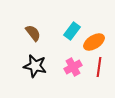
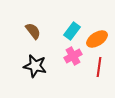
brown semicircle: moved 2 px up
orange ellipse: moved 3 px right, 3 px up
pink cross: moved 11 px up
